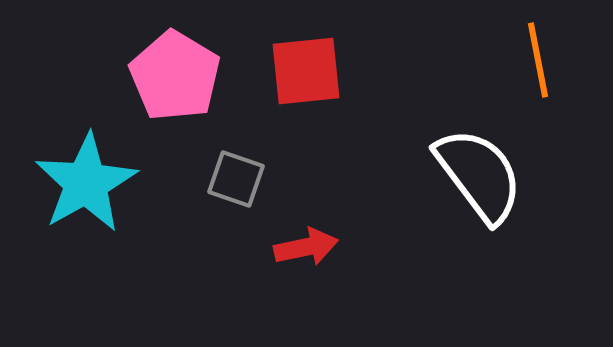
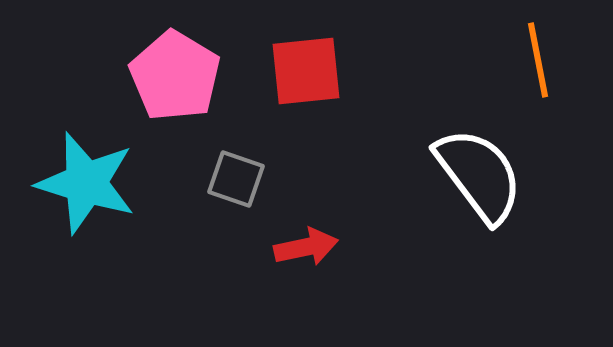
cyan star: rotated 26 degrees counterclockwise
